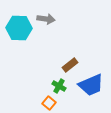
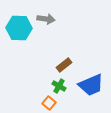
brown rectangle: moved 6 px left
